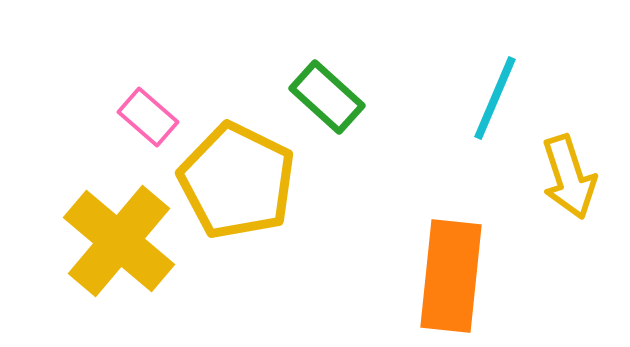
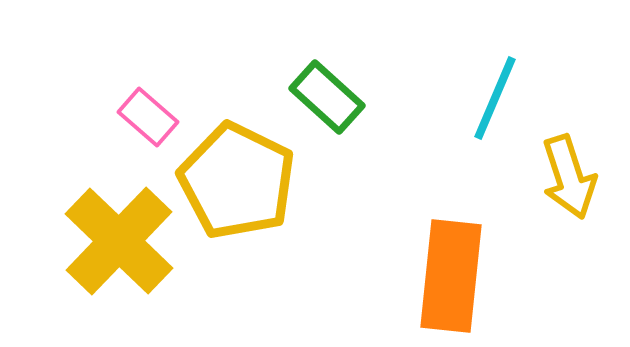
yellow cross: rotated 4 degrees clockwise
